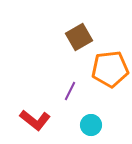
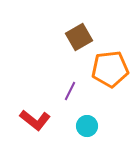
cyan circle: moved 4 px left, 1 px down
